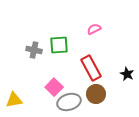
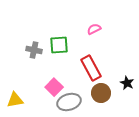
black star: moved 9 px down
brown circle: moved 5 px right, 1 px up
yellow triangle: moved 1 px right
